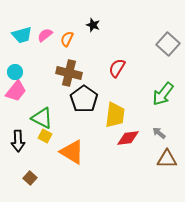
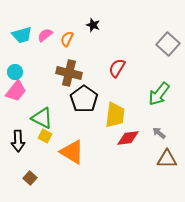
green arrow: moved 4 px left
